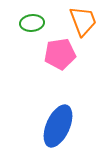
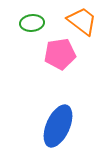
orange trapezoid: moved 1 px left; rotated 32 degrees counterclockwise
